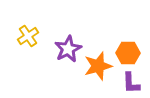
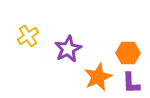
orange star: moved 11 px down; rotated 8 degrees counterclockwise
